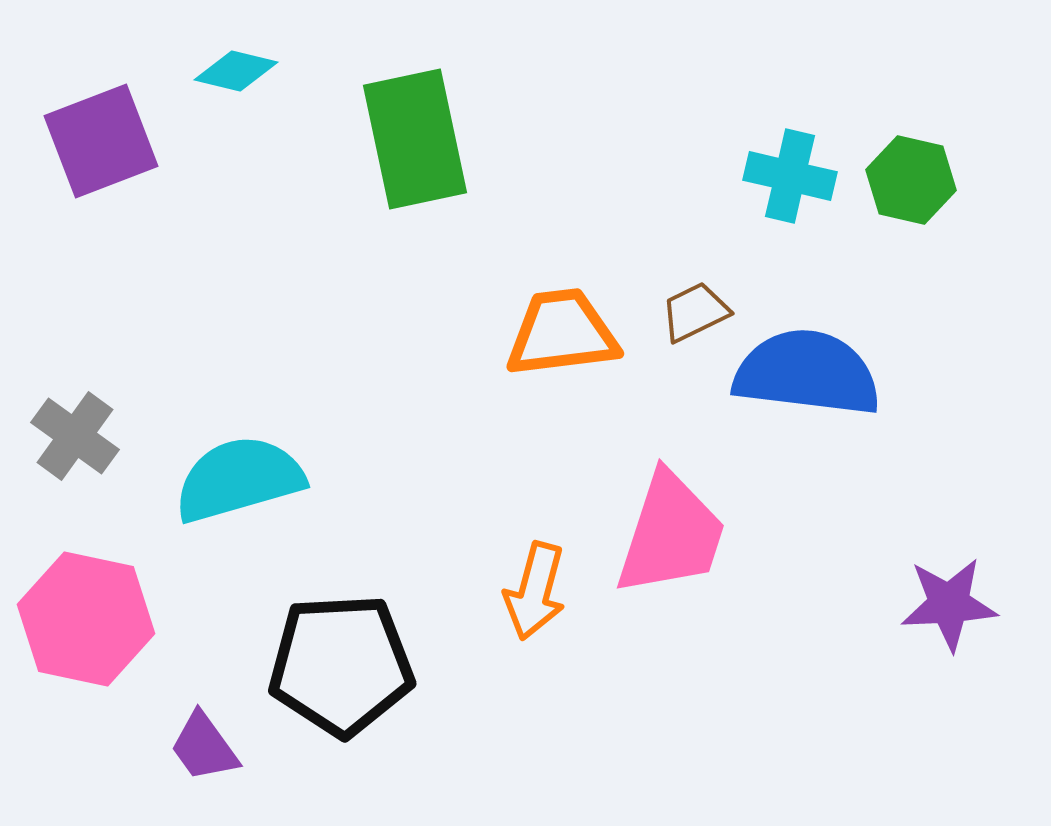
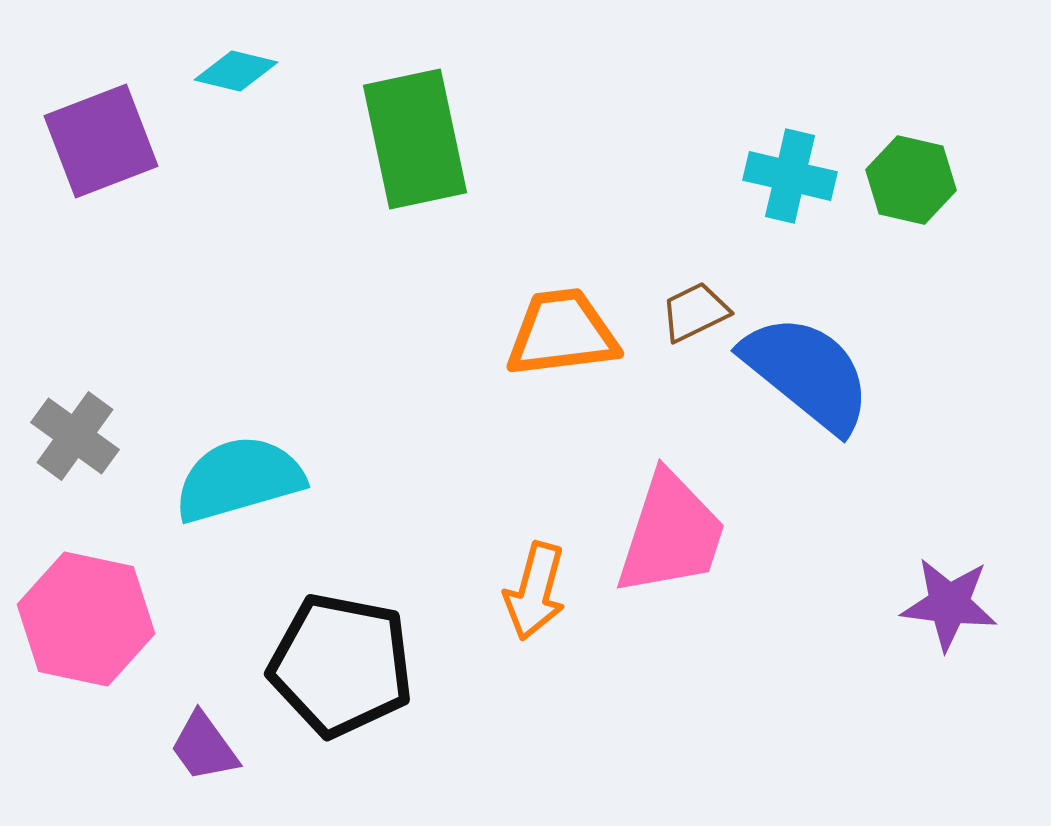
blue semicircle: rotated 32 degrees clockwise
purple star: rotated 10 degrees clockwise
black pentagon: rotated 14 degrees clockwise
